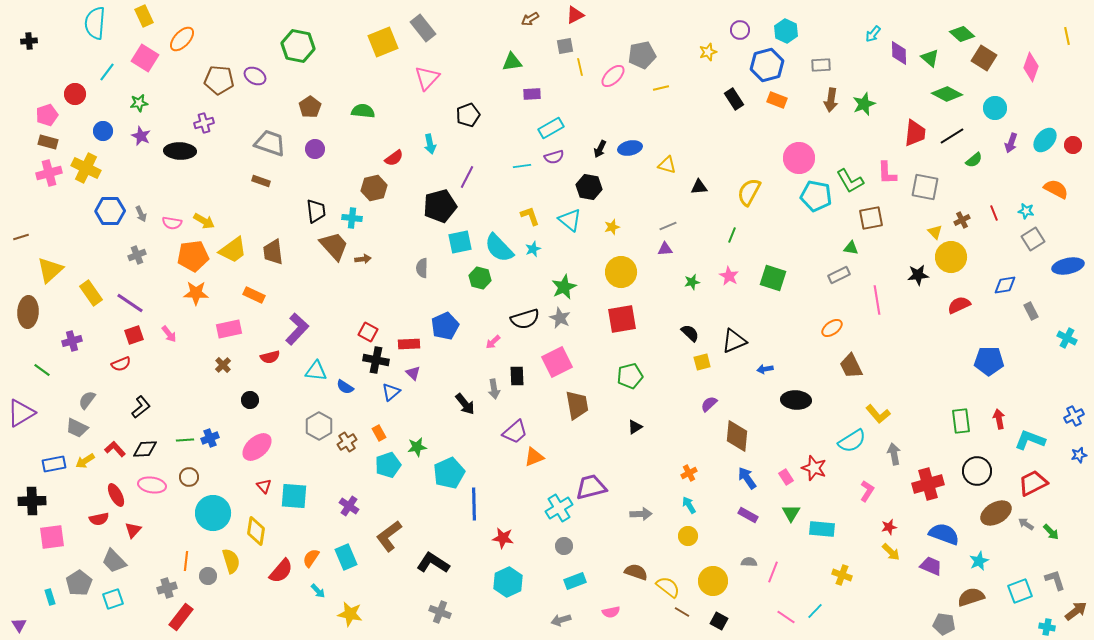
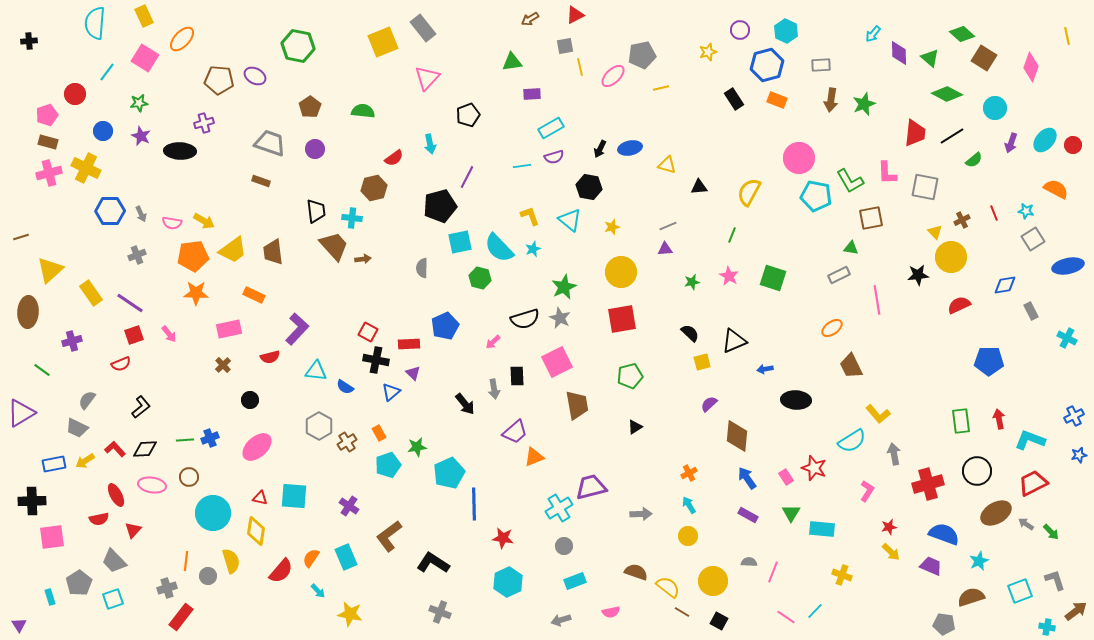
red triangle at (264, 486): moved 4 px left, 12 px down; rotated 35 degrees counterclockwise
